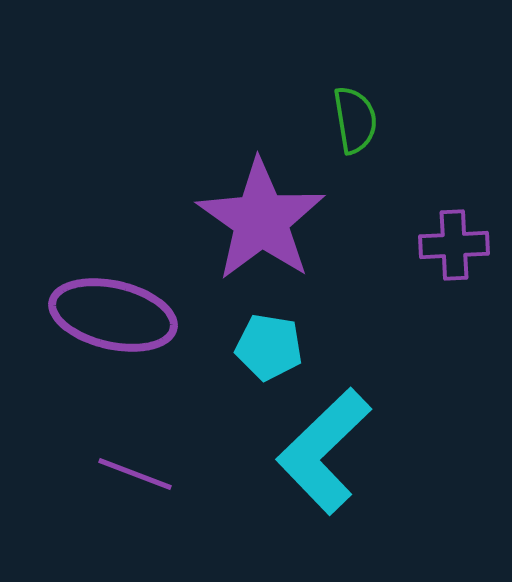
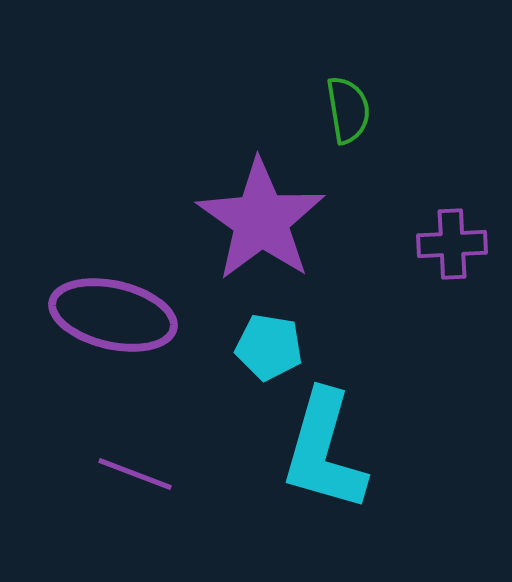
green semicircle: moved 7 px left, 10 px up
purple cross: moved 2 px left, 1 px up
cyan L-shape: rotated 30 degrees counterclockwise
